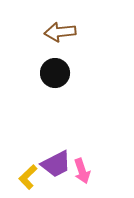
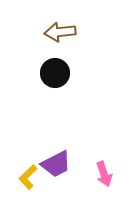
pink arrow: moved 22 px right, 3 px down
